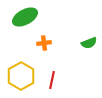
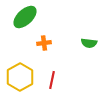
green ellipse: rotated 15 degrees counterclockwise
green semicircle: rotated 28 degrees clockwise
yellow hexagon: moved 1 px left, 1 px down
